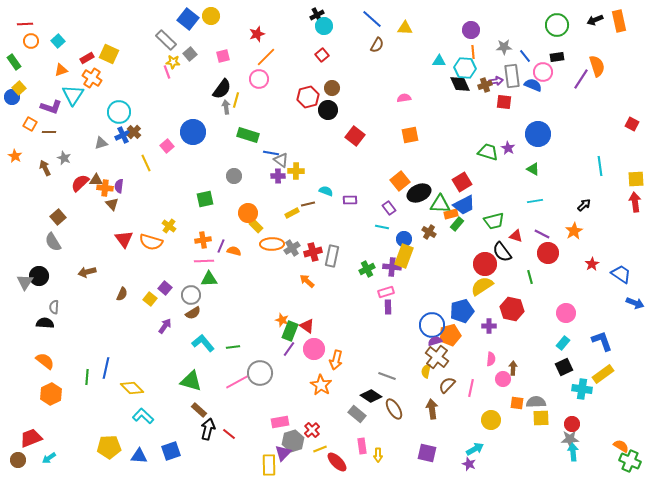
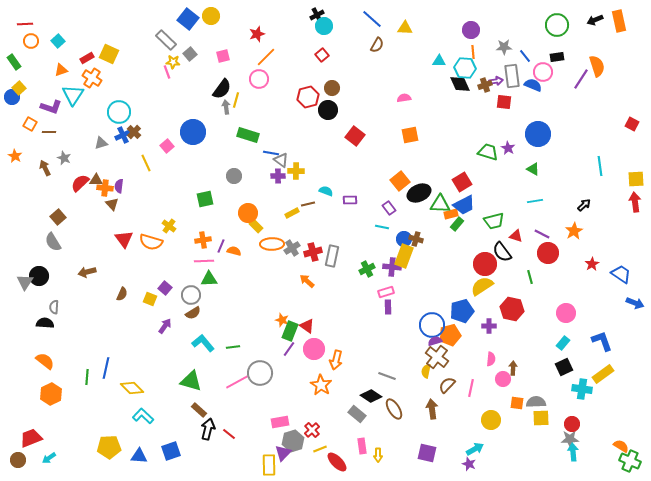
brown cross at (429, 232): moved 13 px left, 7 px down; rotated 16 degrees counterclockwise
yellow square at (150, 299): rotated 16 degrees counterclockwise
